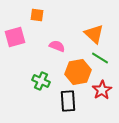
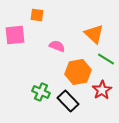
pink square: moved 2 px up; rotated 10 degrees clockwise
green line: moved 6 px right, 1 px down
green cross: moved 11 px down
black rectangle: rotated 40 degrees counterclockwise
